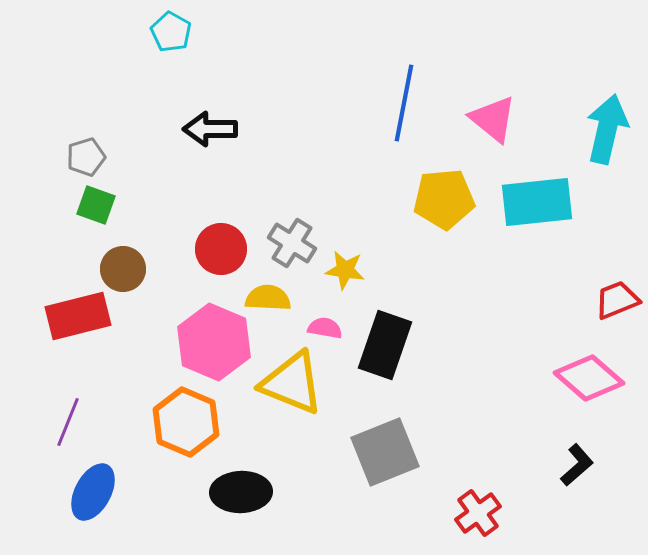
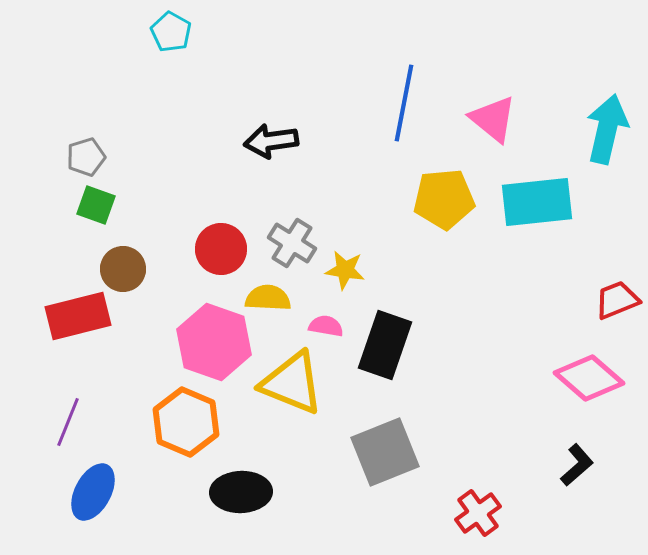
black arrow: moved 61 px right, 12 px down; rotated 8 degrees counterclockwise
pink semicircle: moved 1 px right, 2 px up
pink hexagon: rotated 4 degrees counterclockwise
